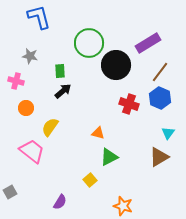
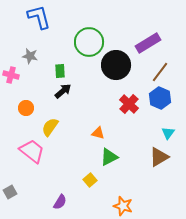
green circle: moved 1 px up
pink cross: moved 5 px left, 6 px up
red cross: rotated 24 degrees clockwise
